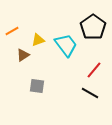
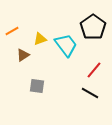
yellow triangle: moved 2 px right, 1 px up
